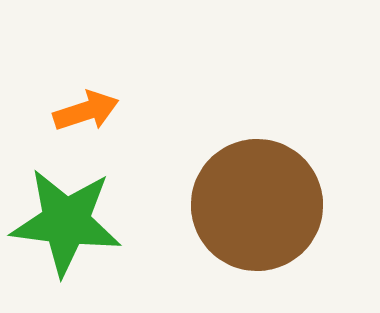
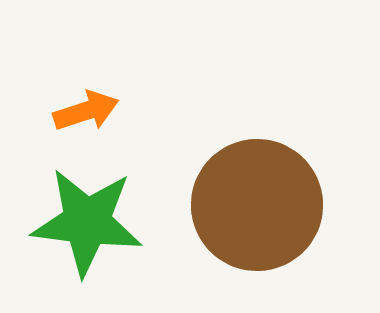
green star: moved 21 px right
